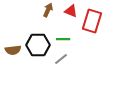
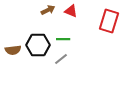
brown arrow: rotated 40 degrees clockwise
red rectangle: moved 17 px right
